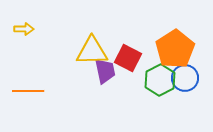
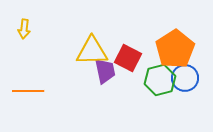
yellow arrow: rotated 96 degrees clockwise
green hexagon: rotated 12 degrees clockwise
